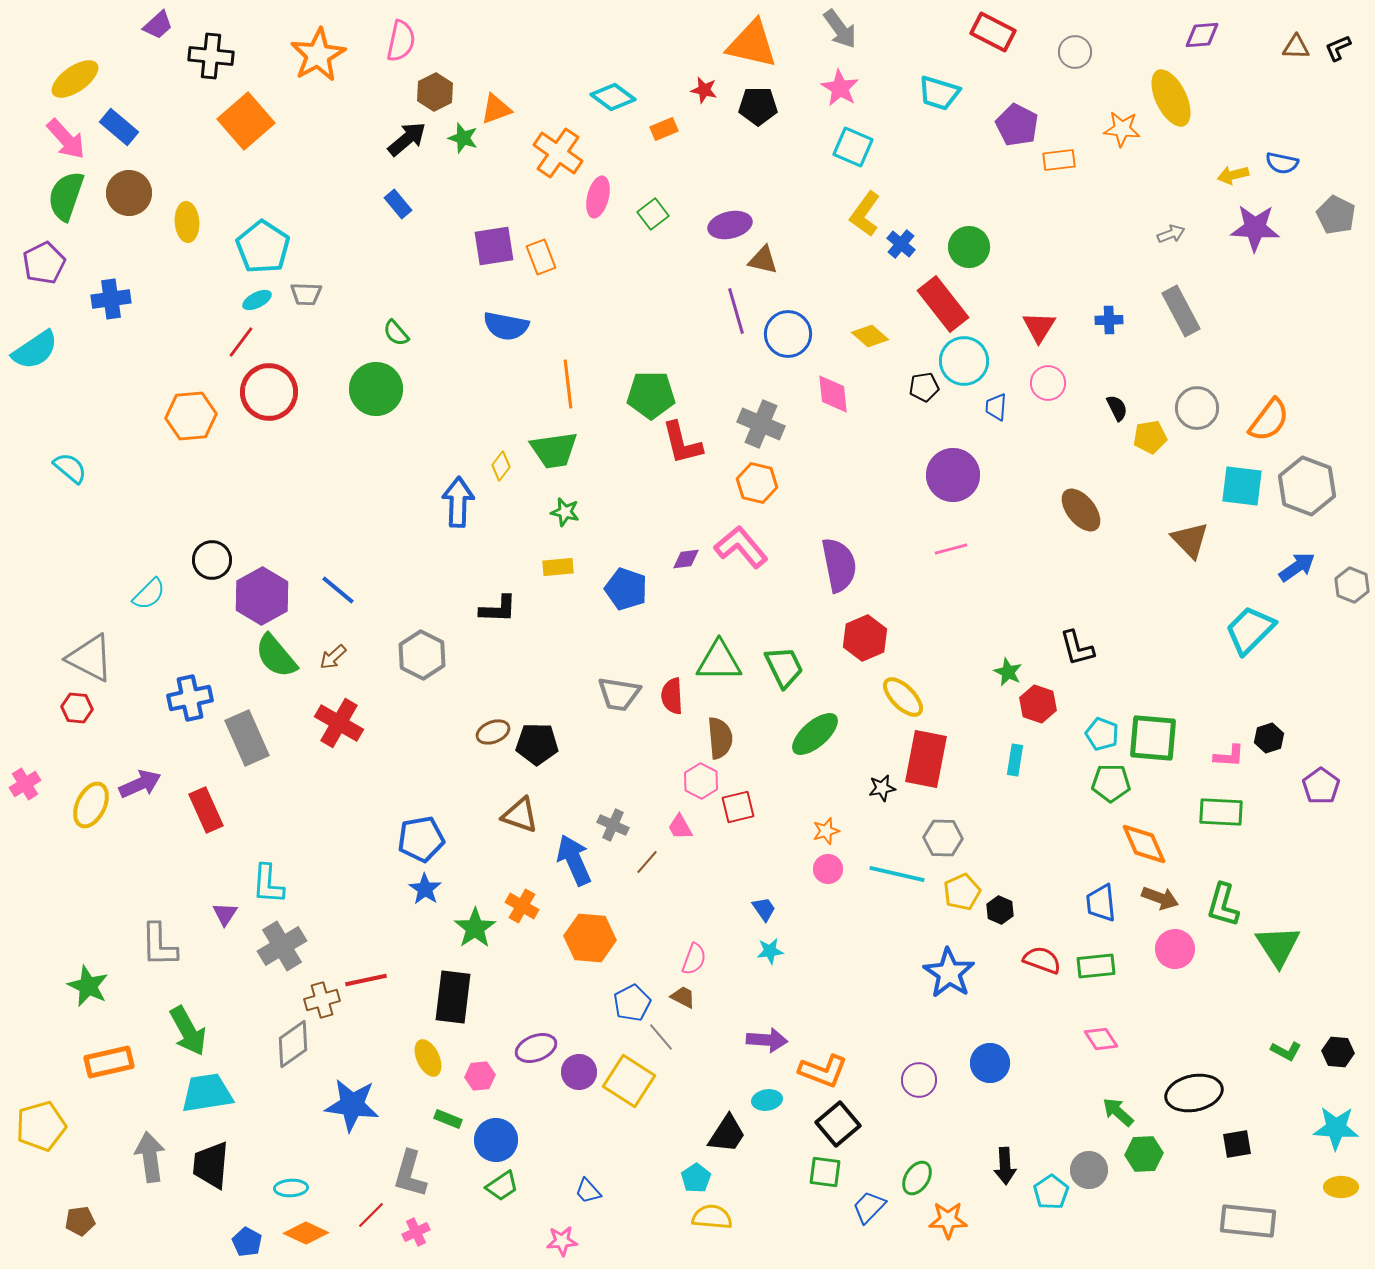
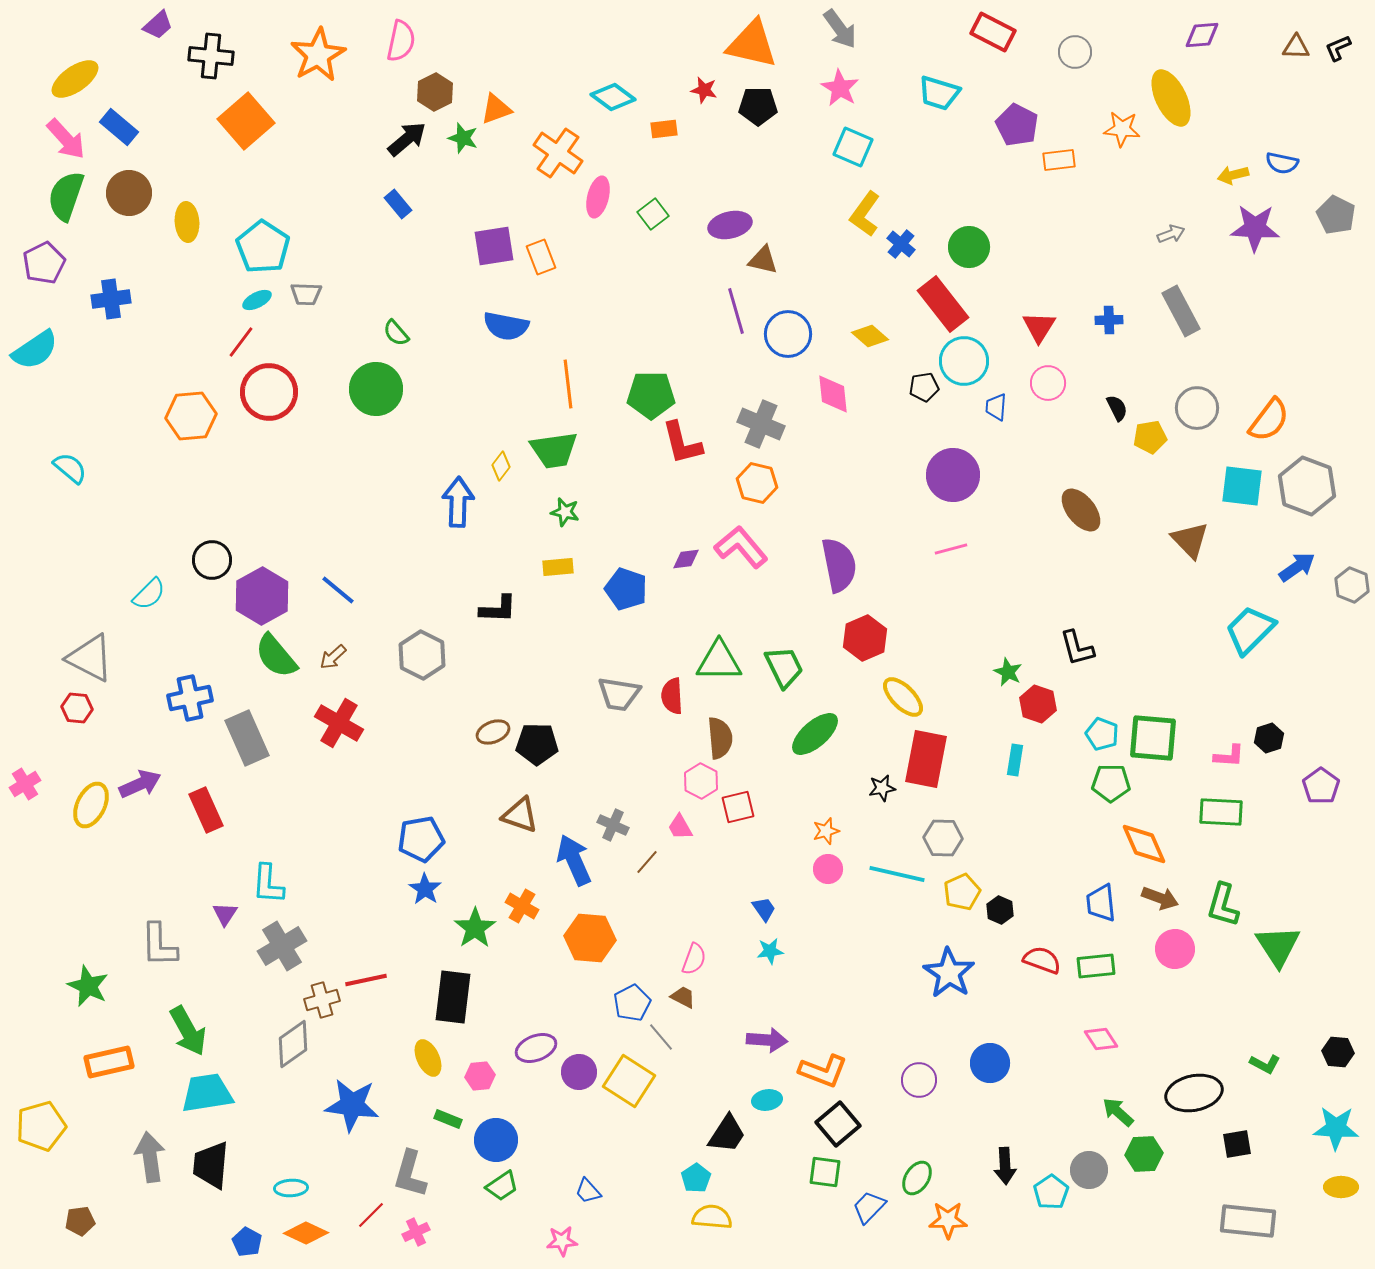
orange rectangle at (664, 129): rotated 16 degrees clockwise
green L-shape at (1286, 1051): moved 21 px left, 13 px down
